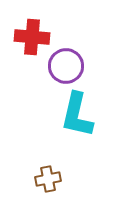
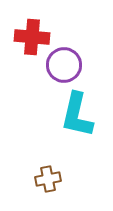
purple circle: moved 2 px left, 1 px up
